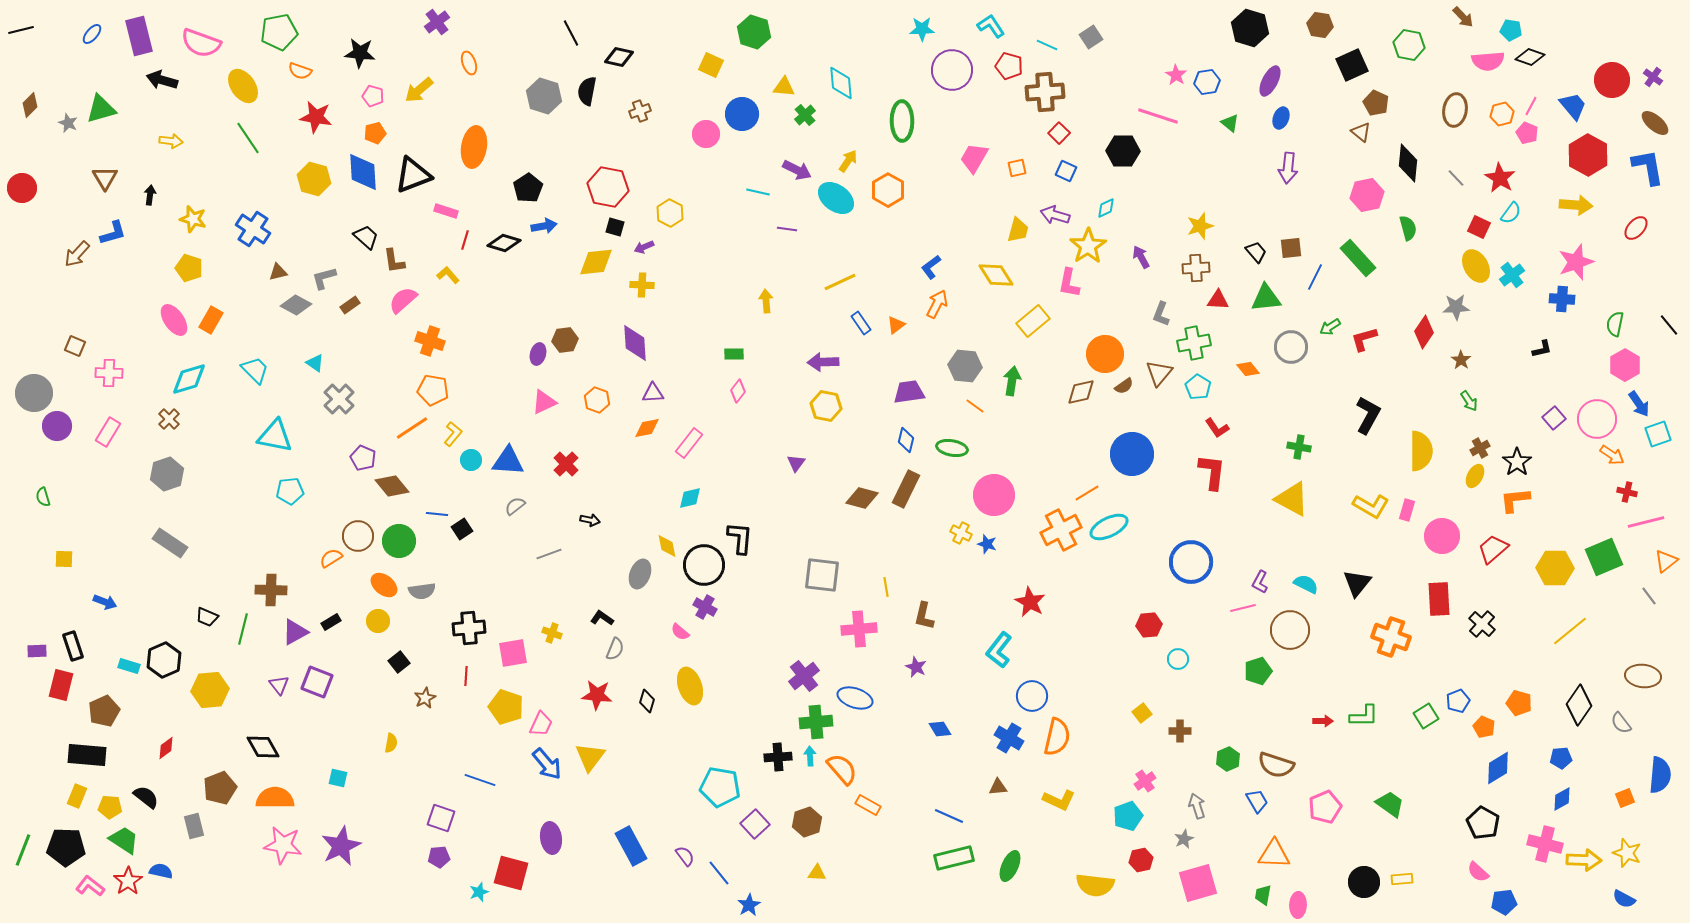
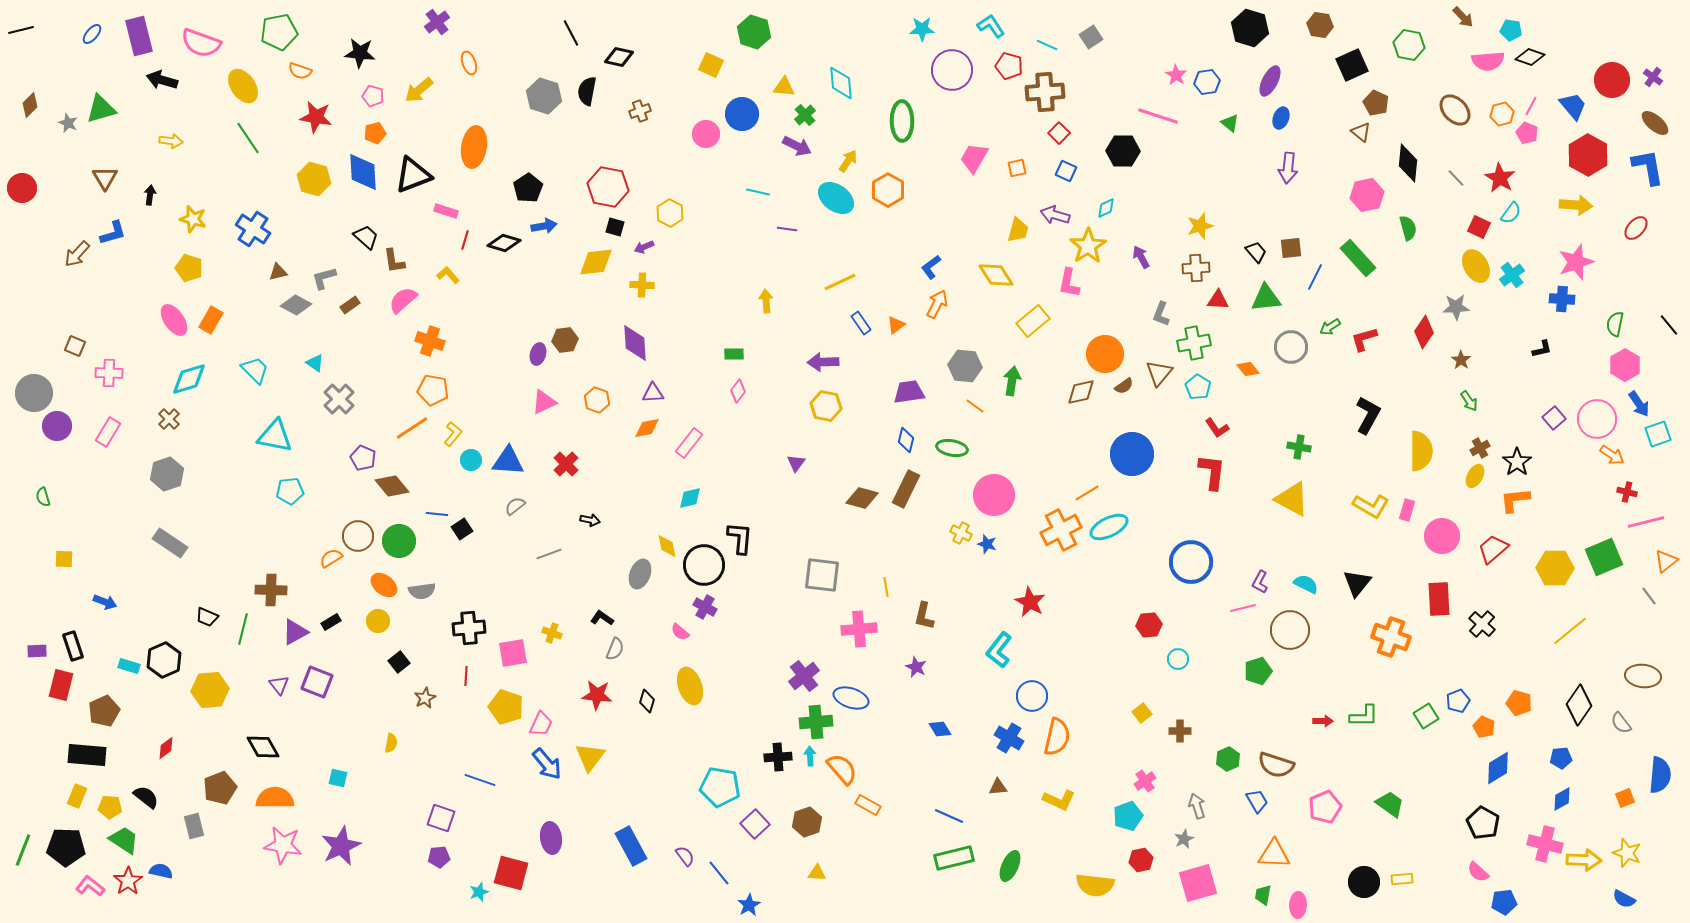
brown ellipse at (1455, 110): rotated 52 degrees counterclockwise
purple arrow at (797, 170): moved 24 px up
blue ellipse at (855, 698): moved 4 px left
